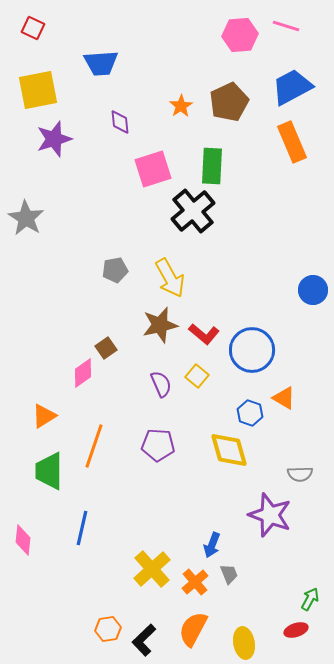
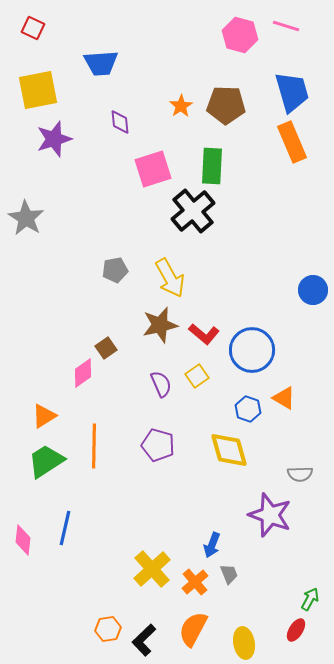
pink hexagon at (240, 35): rotated 20 degrees clockwise
blue trapezoid at (292, 87): moved 5 px down; rotated 102 degrees clockwise
brown pentagon at (229, 102): moved 3 px left, 3 px down; rotated 27 degrees clockwise
yellow square at (197, 376): rotated 15 degrees clockwise
blue hexagon at (250, 413): moved 2 px left, 4 px up
purple pentagon at (158, 445): rotated 12 degrees clockwise
orange line at (94, 446): rotated 18 degrees counterclockwise
green trapezoid at (49, 471): moved 3 px left, 10 px up; rotated 57 degrees clockwise
blue line at (82, 528): moved 17 px left
red ellipse at (296, 630): rotated 40 degrees counterclockwise
